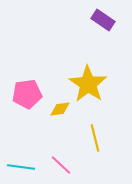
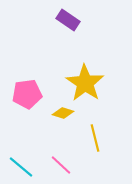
purple rectangle: moved 35 px left
yellow star: moved 3 px left, 1 px up
yellow diamond: moved 3 px right, 4 px down; rotated 25 degrees clockwise
cyan line: rotated 32 degrees clockwise
